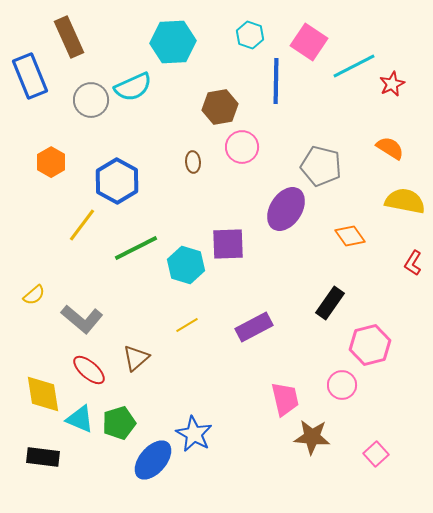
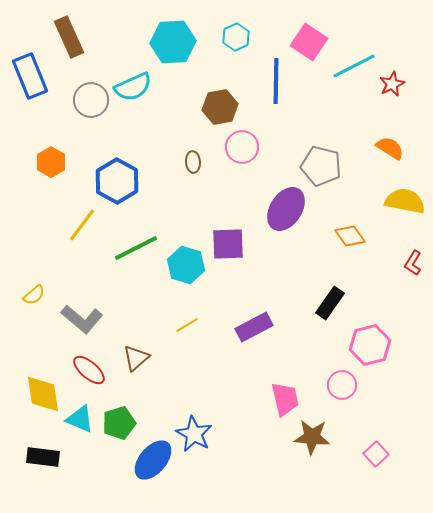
cyan hexagon at (250, 35): moved 14 px left, 2 px down; rotated 16 degrees clockwise
